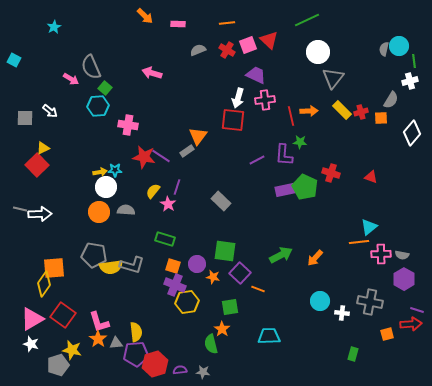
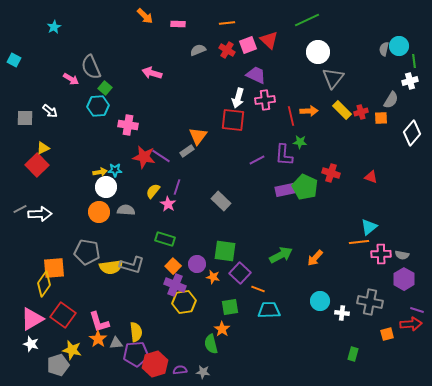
gray line at (20, 209): rotated 40 degrees counterclockwise
gray pentagon at (94, 255): moved 7 px left, 3 px up
orange square at (173, 266): rotated 28 degrees clockwise
yellow hexagon at (187, 302): moved 3 px left
cyan trapezoid at (269, 336): moved 26 px up
